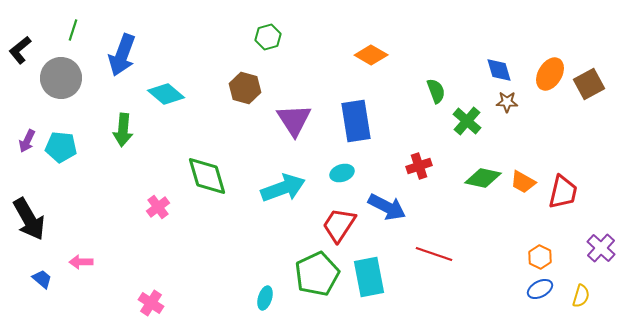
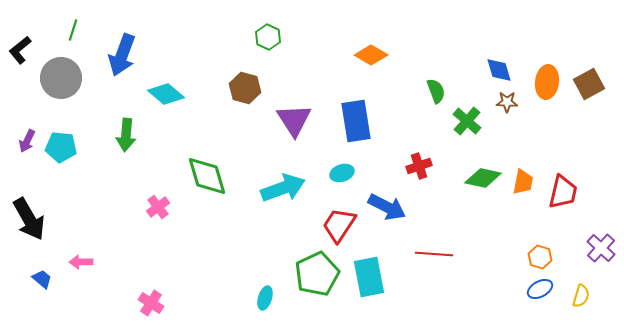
green hexagon at (268, 37): rotated 20 degrees counterclockwise
orange ellipse at (550, 74): moved 3 px left, 8 px down; rotated 24 degrees counterclockwise
green arrow at (123, 130): moved 3 px right, 5 px down
orange trapezoid at (523, 182): rotated 108 degrees counterclockwise
red line at (434, 254): rotated 15 degrees counterclockwise
orange hexagon at (540, 257): rotated 10 degrees counterclockwise
